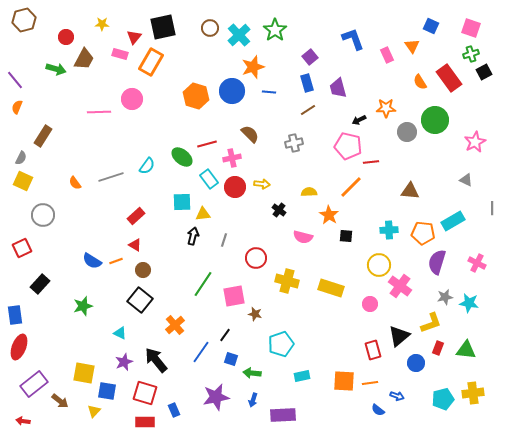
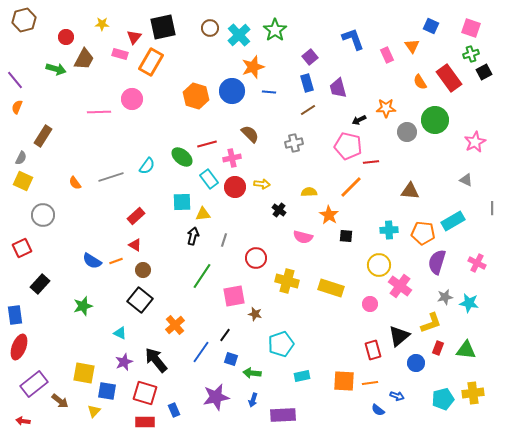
green line at (203, 284): moved 1 px left, 8 px up
